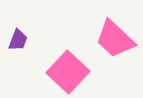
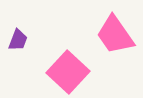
pink trapezoid: moved 4 px up; rotated 12 degrees clockwise
